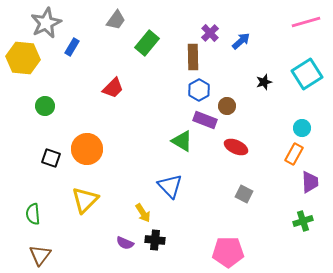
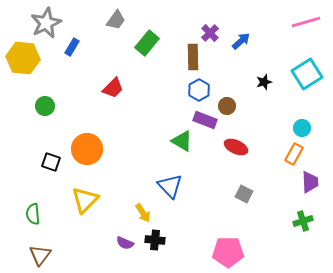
black square: moved 4 px down
